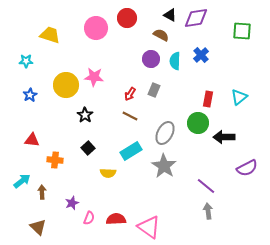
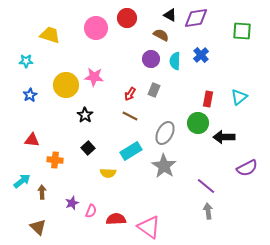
pink semicircle: moved 2 px right, 7 px up
